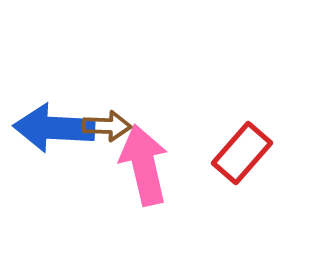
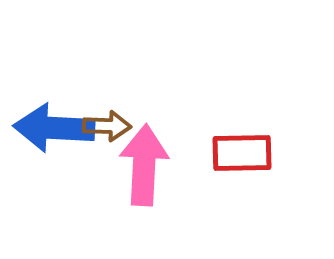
red rectangle: rotated 48 degrees clockwise
pink arrow: rotated 16 degrees clockwise
